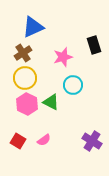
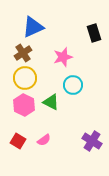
black rectangle: moved 12 px up
pink hexagon: moved 3 px left, 1 px down
